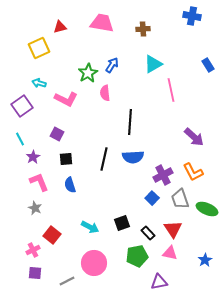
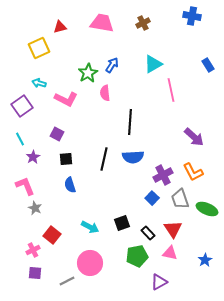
brown cross at (143, 29): moved 6 px up; rotated 24 degrees counterclockwise
pink L-shape at (39, 182): moved 14 px left, 4 px down
pink circle at (94, 263): moved 4 px left
purple triangle at (159, 282): rotated 18 degrees counterclockwise
